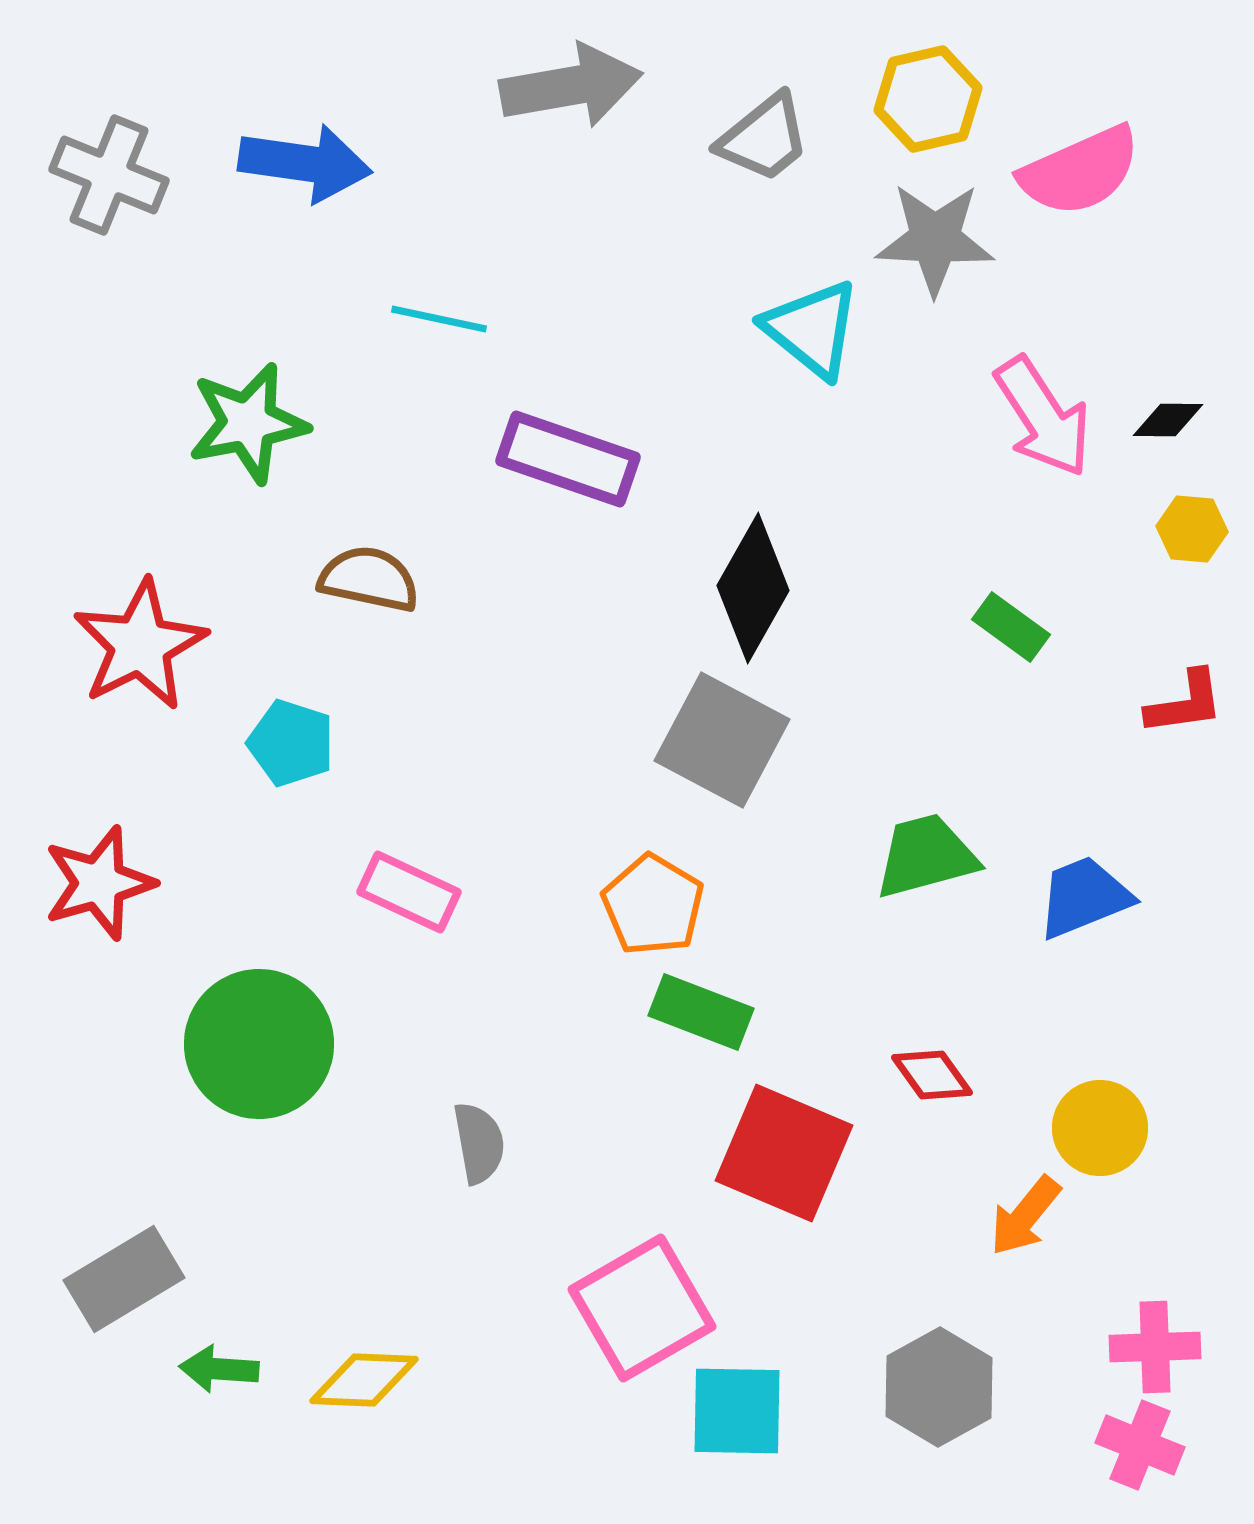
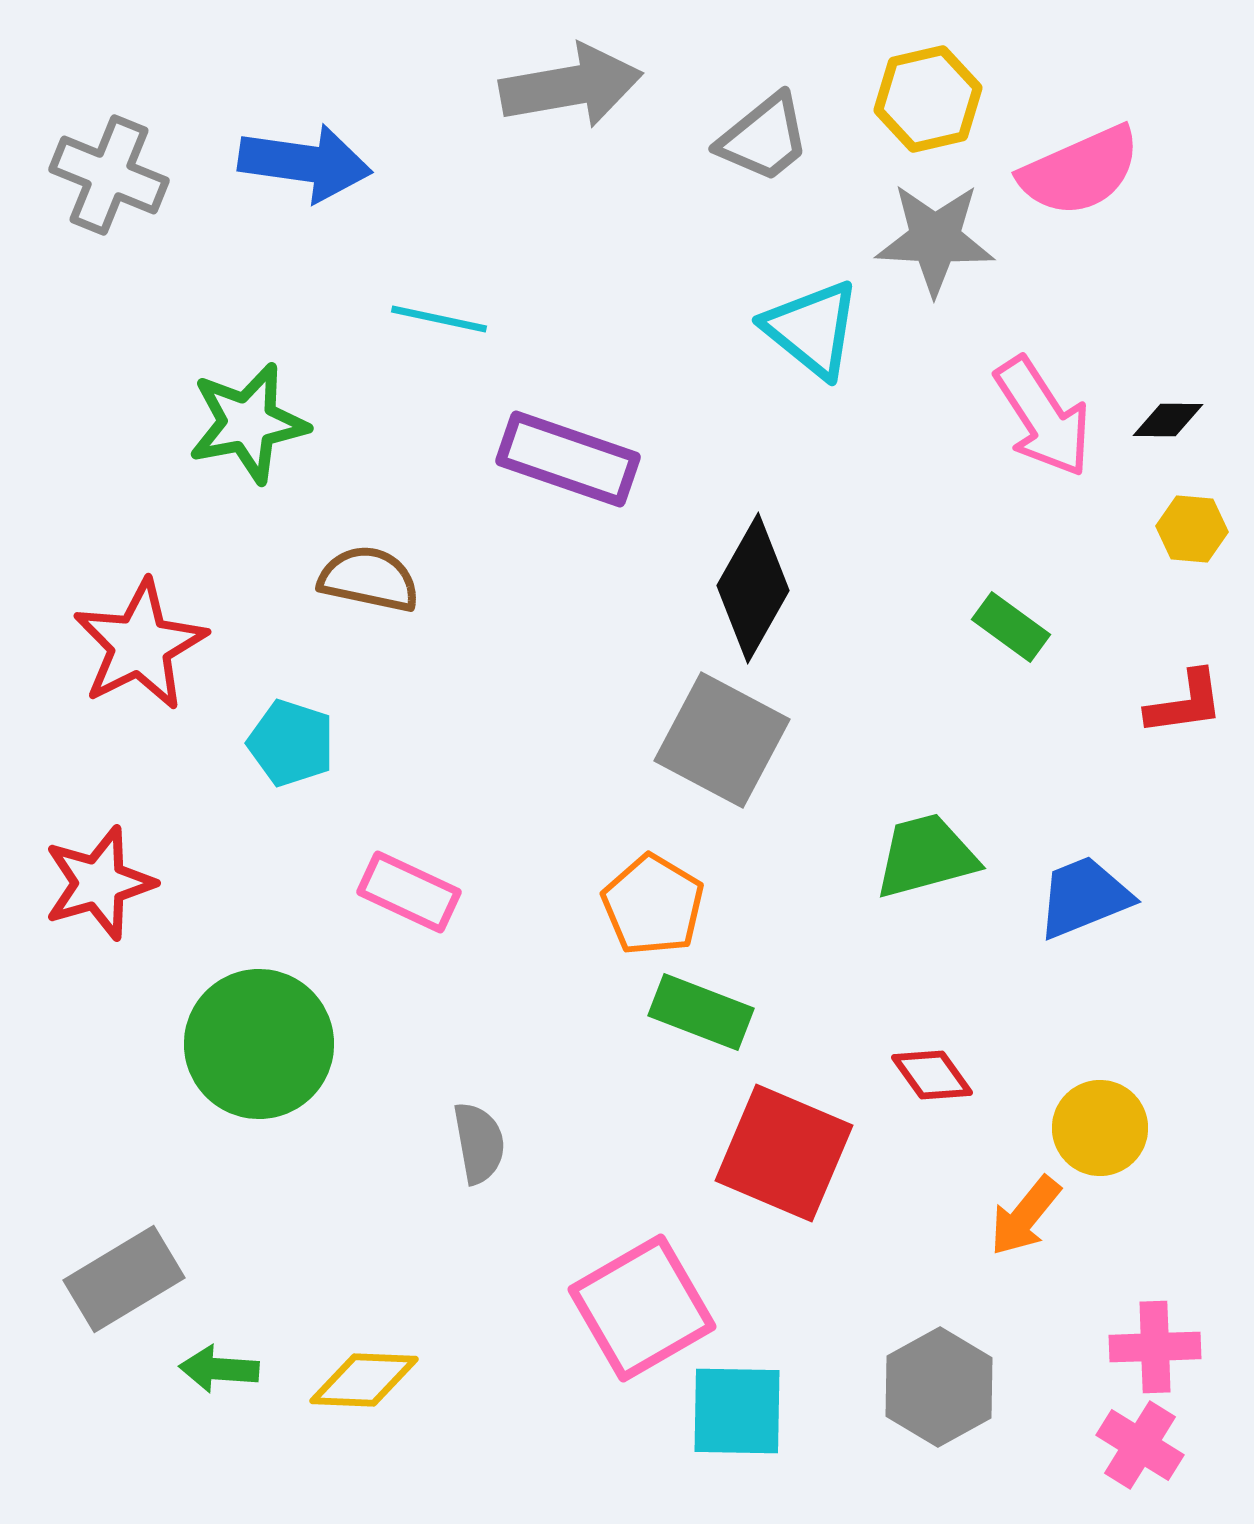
pink cross at (1140, 1445): rotated 10 degrees clockwise
